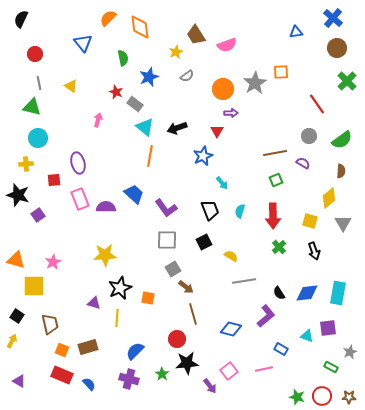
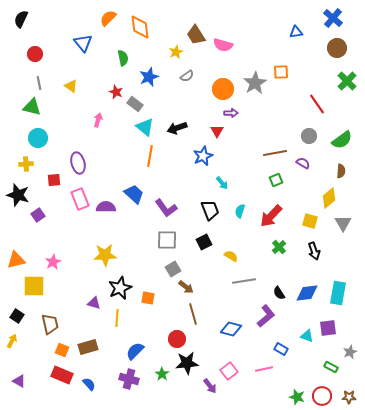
pink semicircle at (227, 45): moved 4 px left; rotated 36 degrees clockwise
red arrow at (273, 216): moved 2 px left; rotated 45 degrees clockwise
orange triangle at (16, 260): rotated 30 degrees counterclockwise
